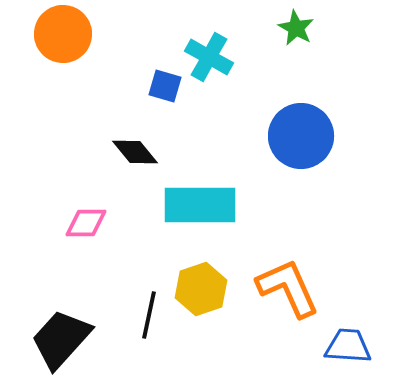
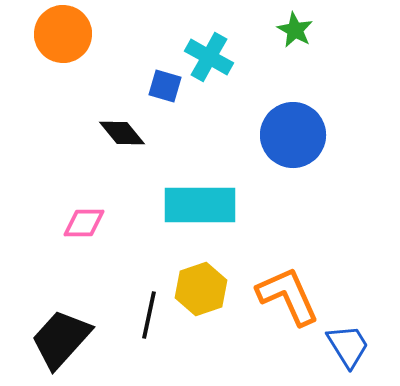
green star: moved 1 px left, 2 px down
blue circle: moved 8 px left, 1 px up
black diamond: moved 13 px left, 19 px up
pink diamond: moved 2 px left
orange L-shape: moved 8 px down
blue trapezoid: rotated 54 degrees clockwise
